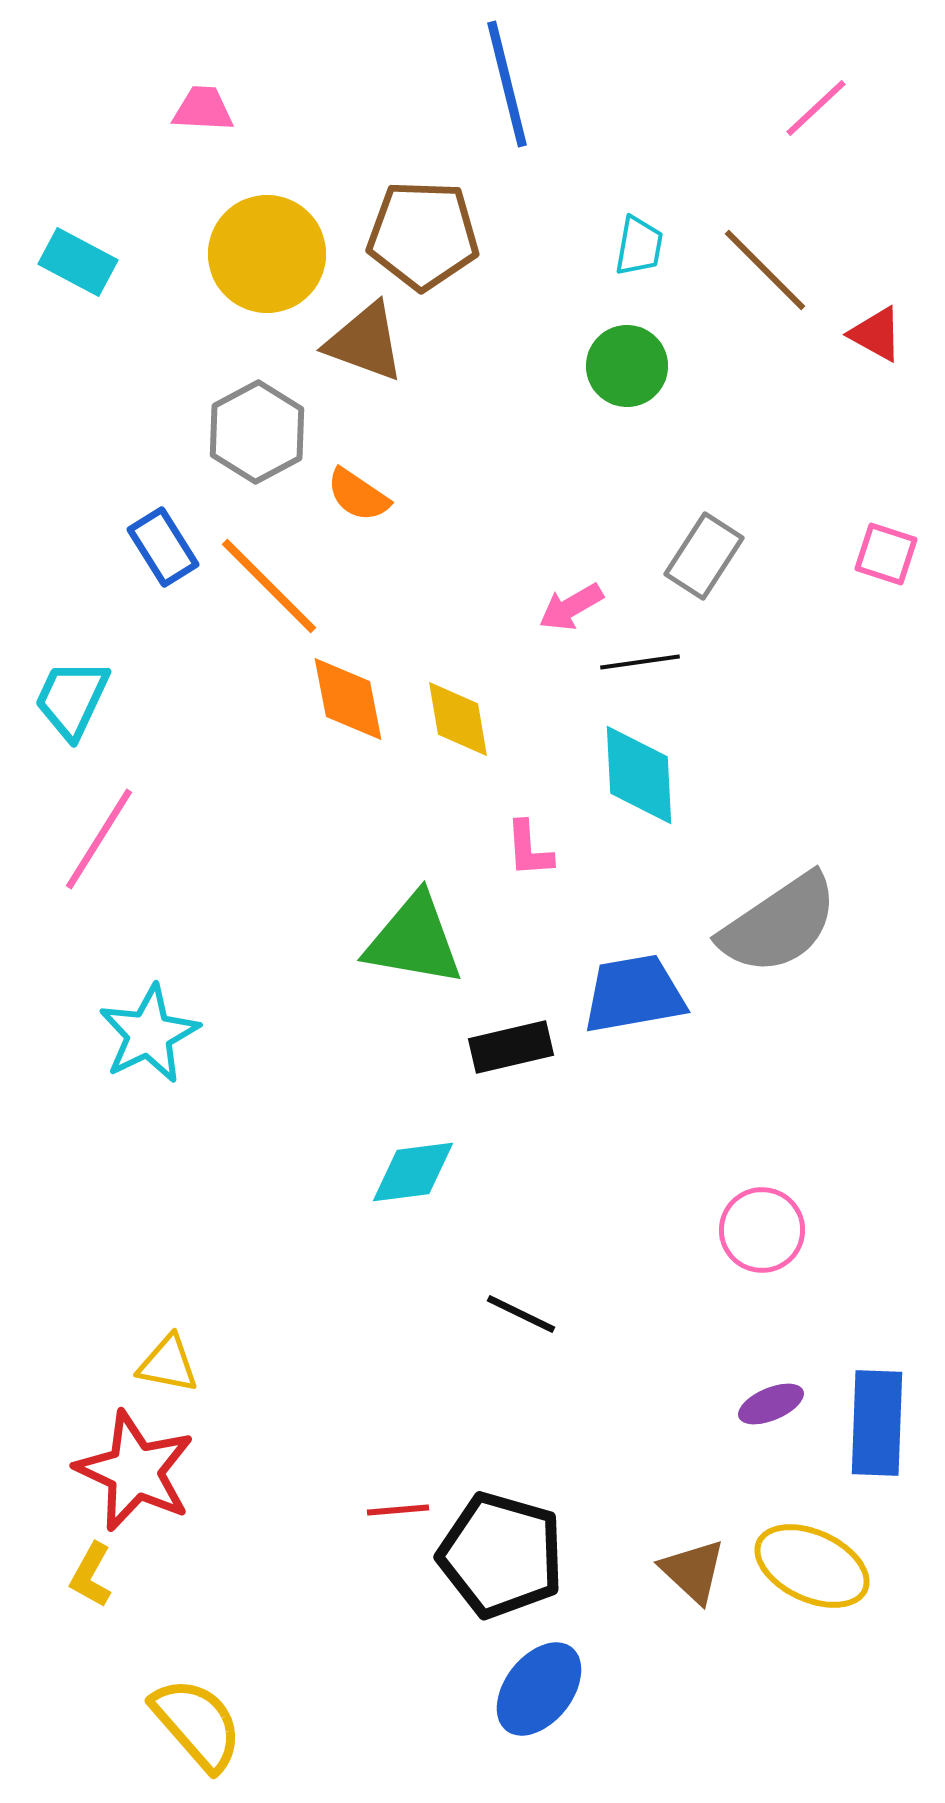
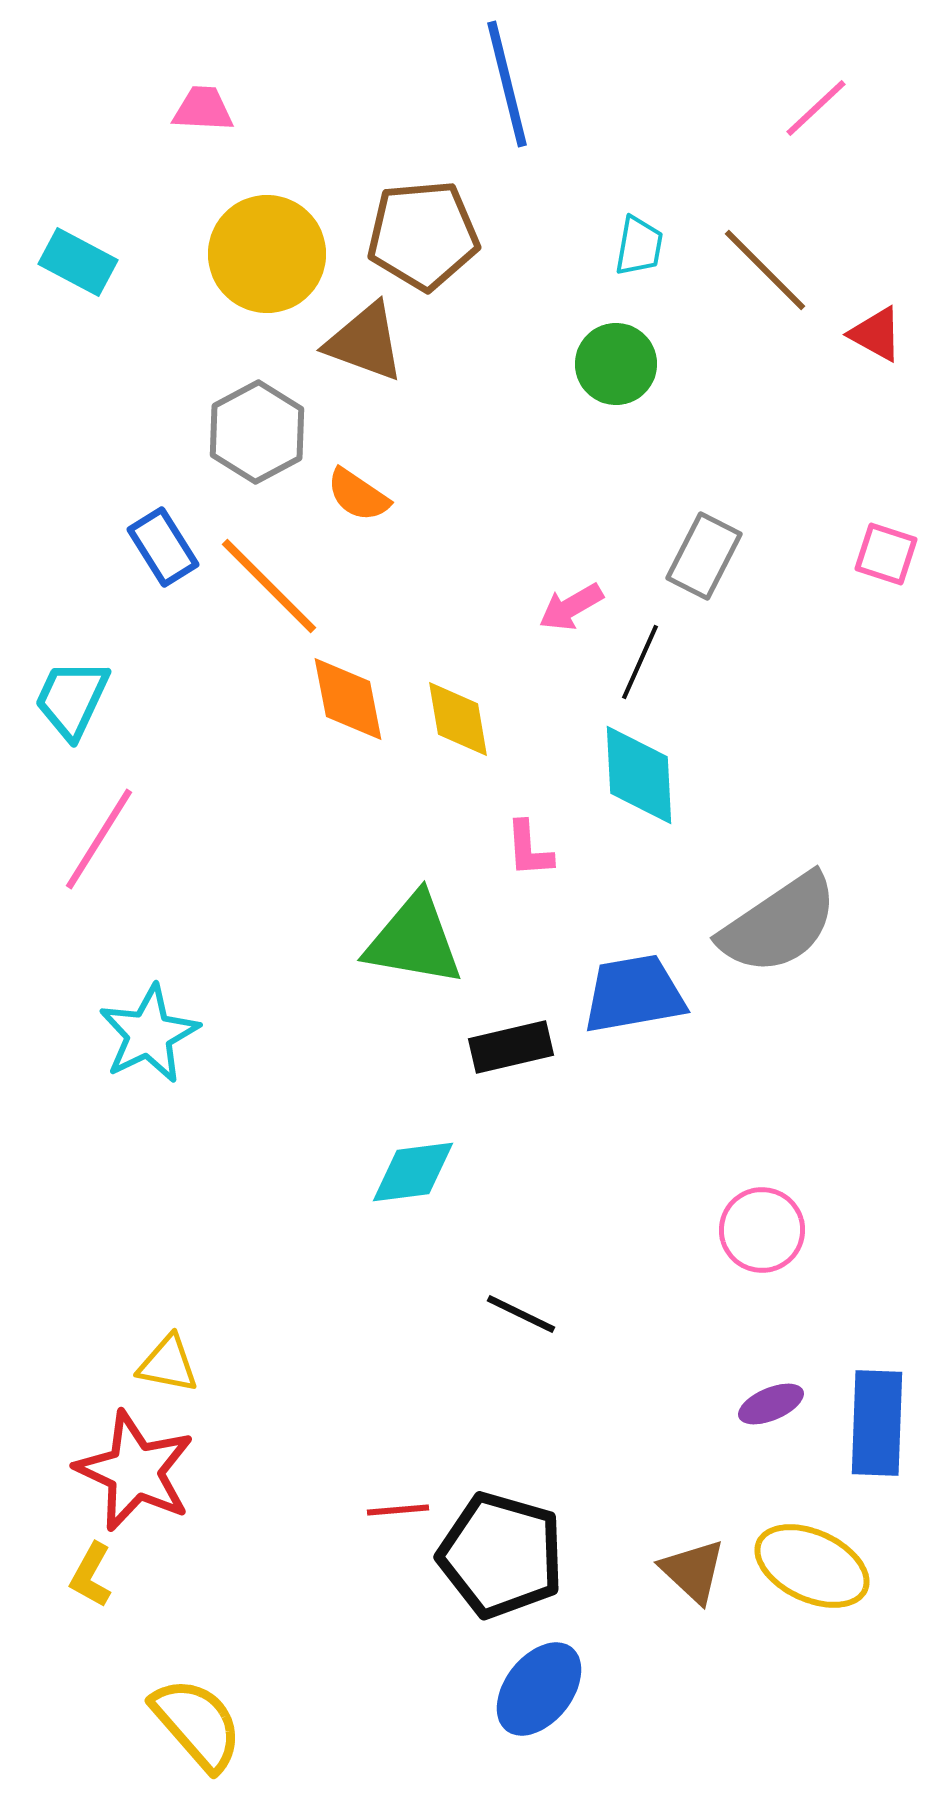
brown pentagon at (423, 235): rotated 7 degrees counterclockwise
green circle at (627, 366): moved 11 px left, 2 px up
gray rectangle at (704, 556): rotated 6 degrees counterclockwise
black line at (640, 662): rotated 58 degrees counterclockwise
